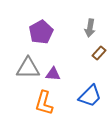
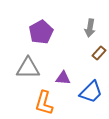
purple triangle: moved 10 px right, 4 px down
blue trapezoid: moved 1 px right, 4 px up
